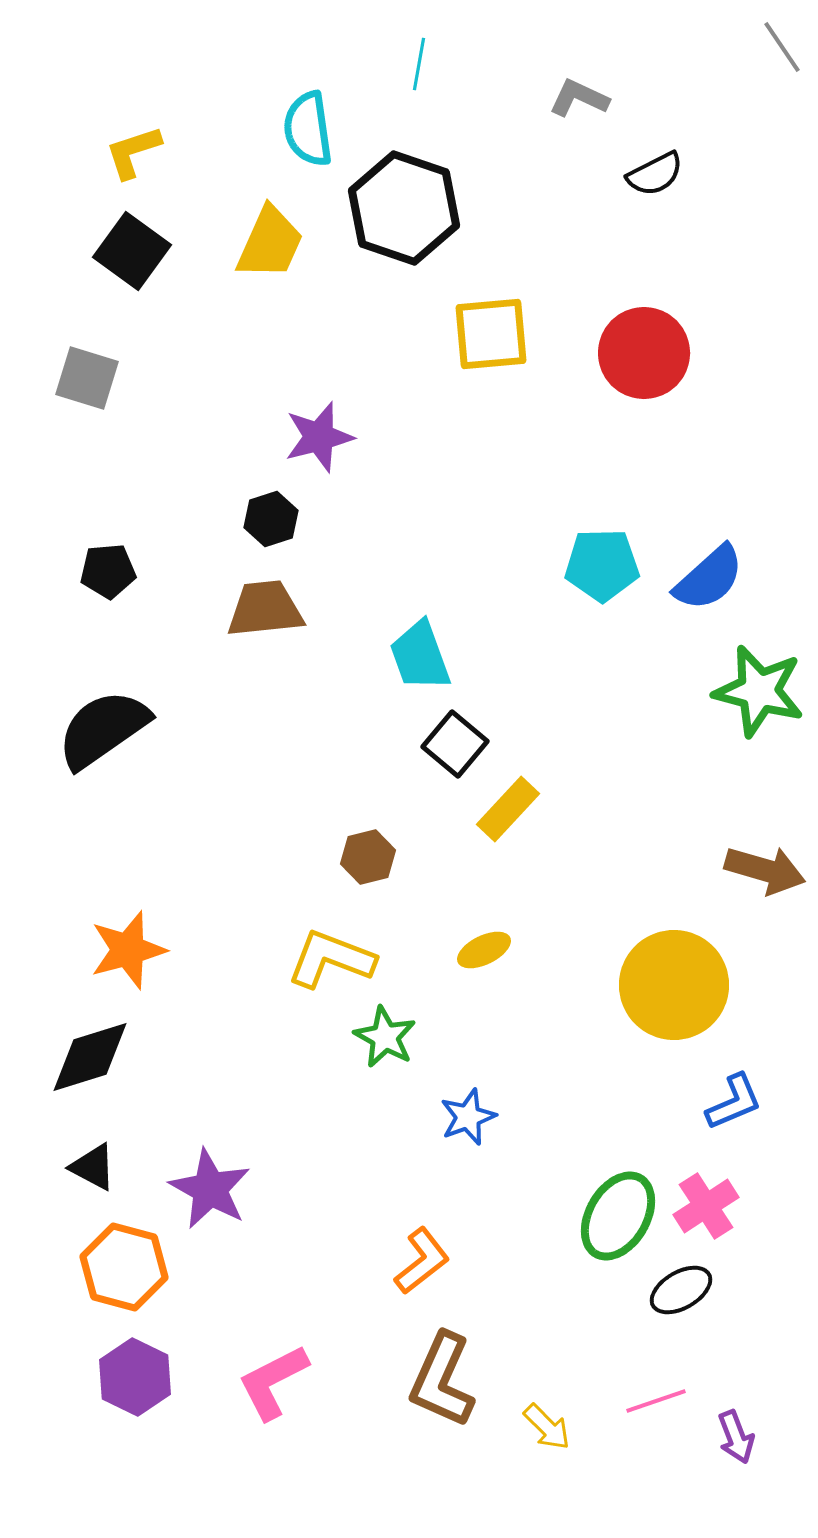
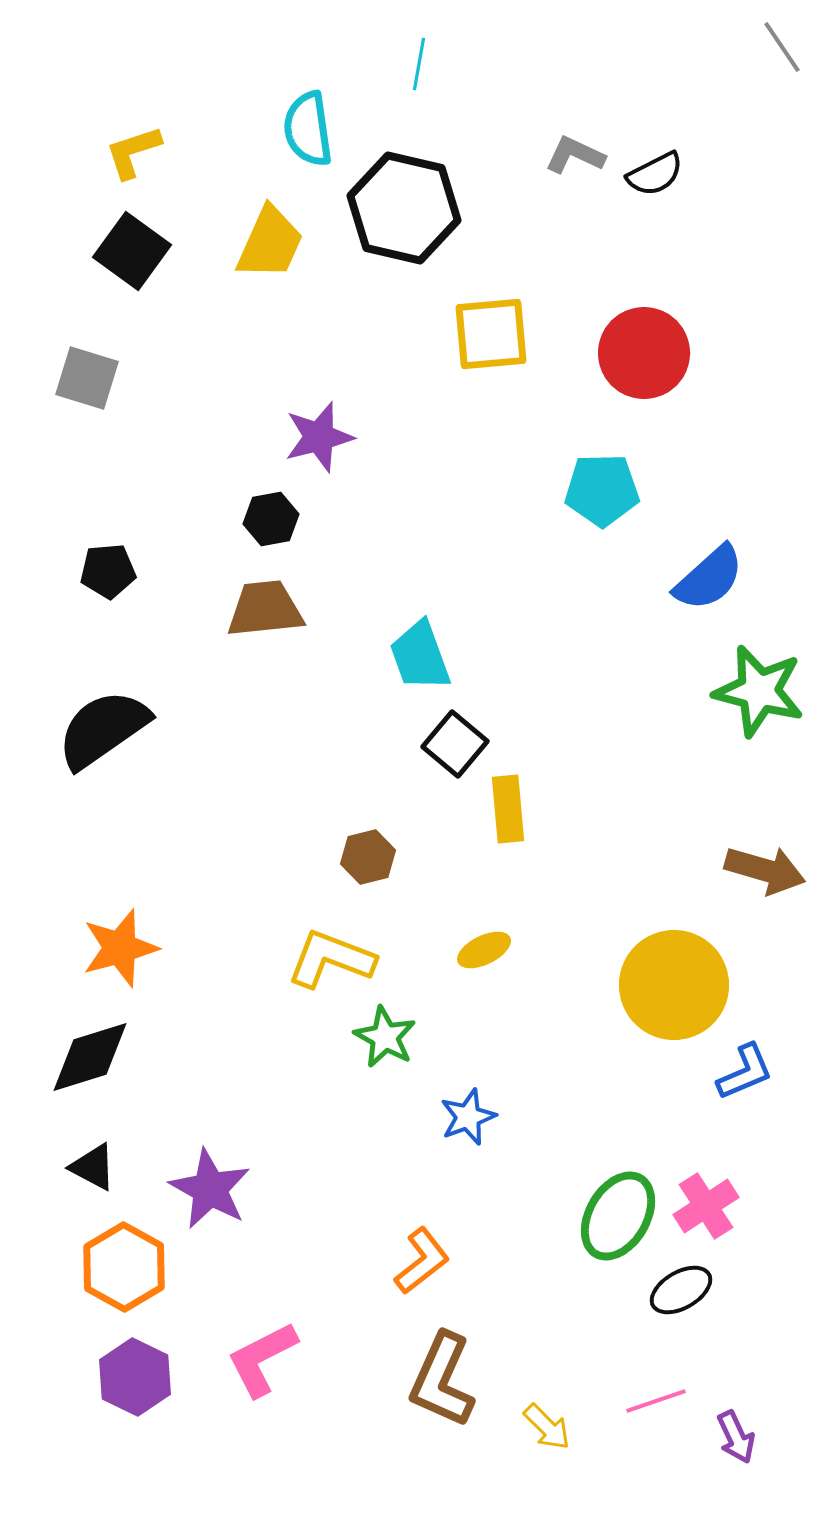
gray L-shape at (579, 98): moved 4 px left, 57 px down
black hexagon at (404, 208): rotated 6 degrees counterclockwise
black hexagon at (271, 519): rotated 8 degrees clockwise
cyan pentagon at (602, 565): moved 75 px up
yellow rectangle at (508, 809): rotated 48 degrees counterclockwise
orange star at (128, 950): moved 8 px left, 2 px up
blue L-shape at (734, 1102): moved 11 px right, 30 px up
orange hexagon at (124, 1267): rotated 14 degrees clockwise
pink L-shape at (273, 1382): moved 11 px left, 23 px up
purple arrow at (736, 1437): rotated 4 degrees counterclockwise
